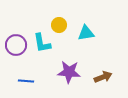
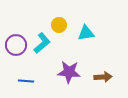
cyan L-shape: rotated 120 degrees counterclockwise
brown arrow: rotated 18 degrees clockwise
